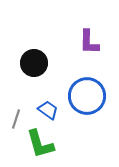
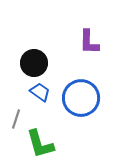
blue circle: moved 6 px left, 2 px down
blue trapezoid: moved 8 px left, 18 px up
